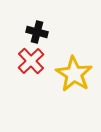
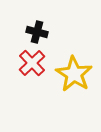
red cross: moved 1 px right, 2 px down
